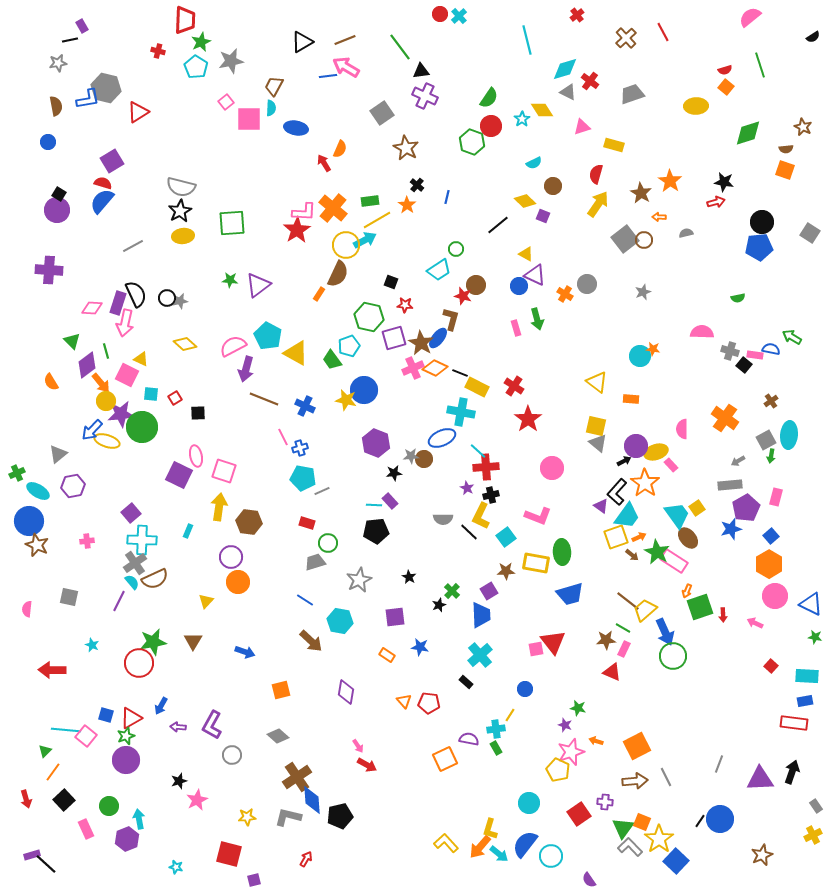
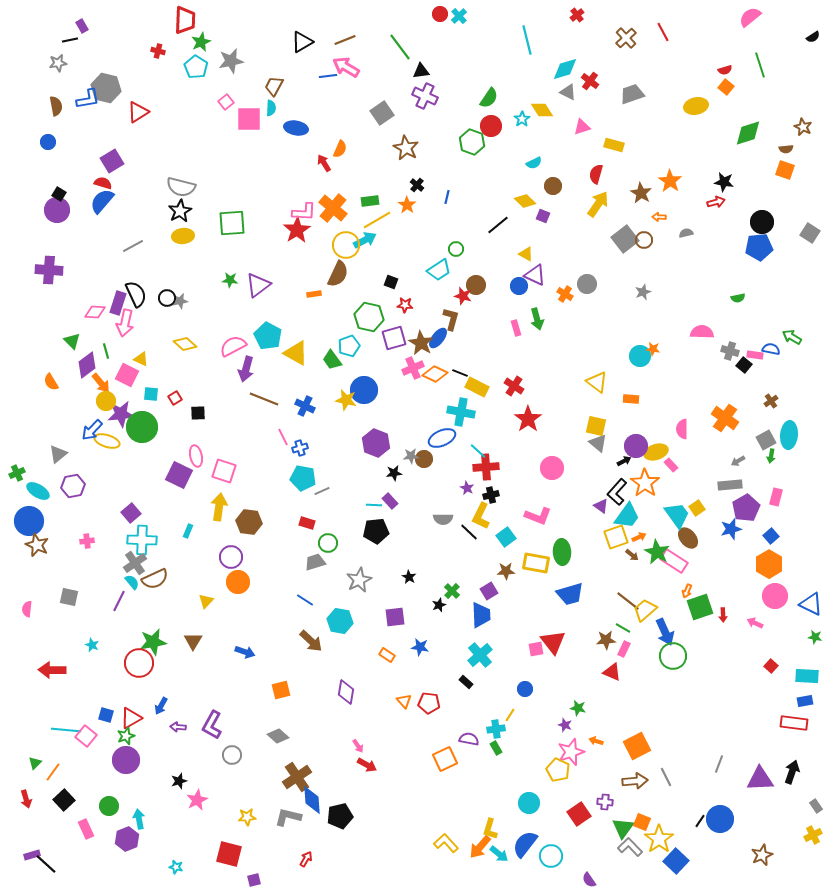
yellow ellipse at (696, 106): rotated 10 degrees counterclockwise
orange rectangle at (319, 294): moved 5 px left; rotated 48 degrees clockwise
pink diamond at (92, 308): moved 3 px right, 4 px down
orange diamond at (435, 368): moved 6 px down
green triangle at (45, 751): moved 10 px left, 12 px down
